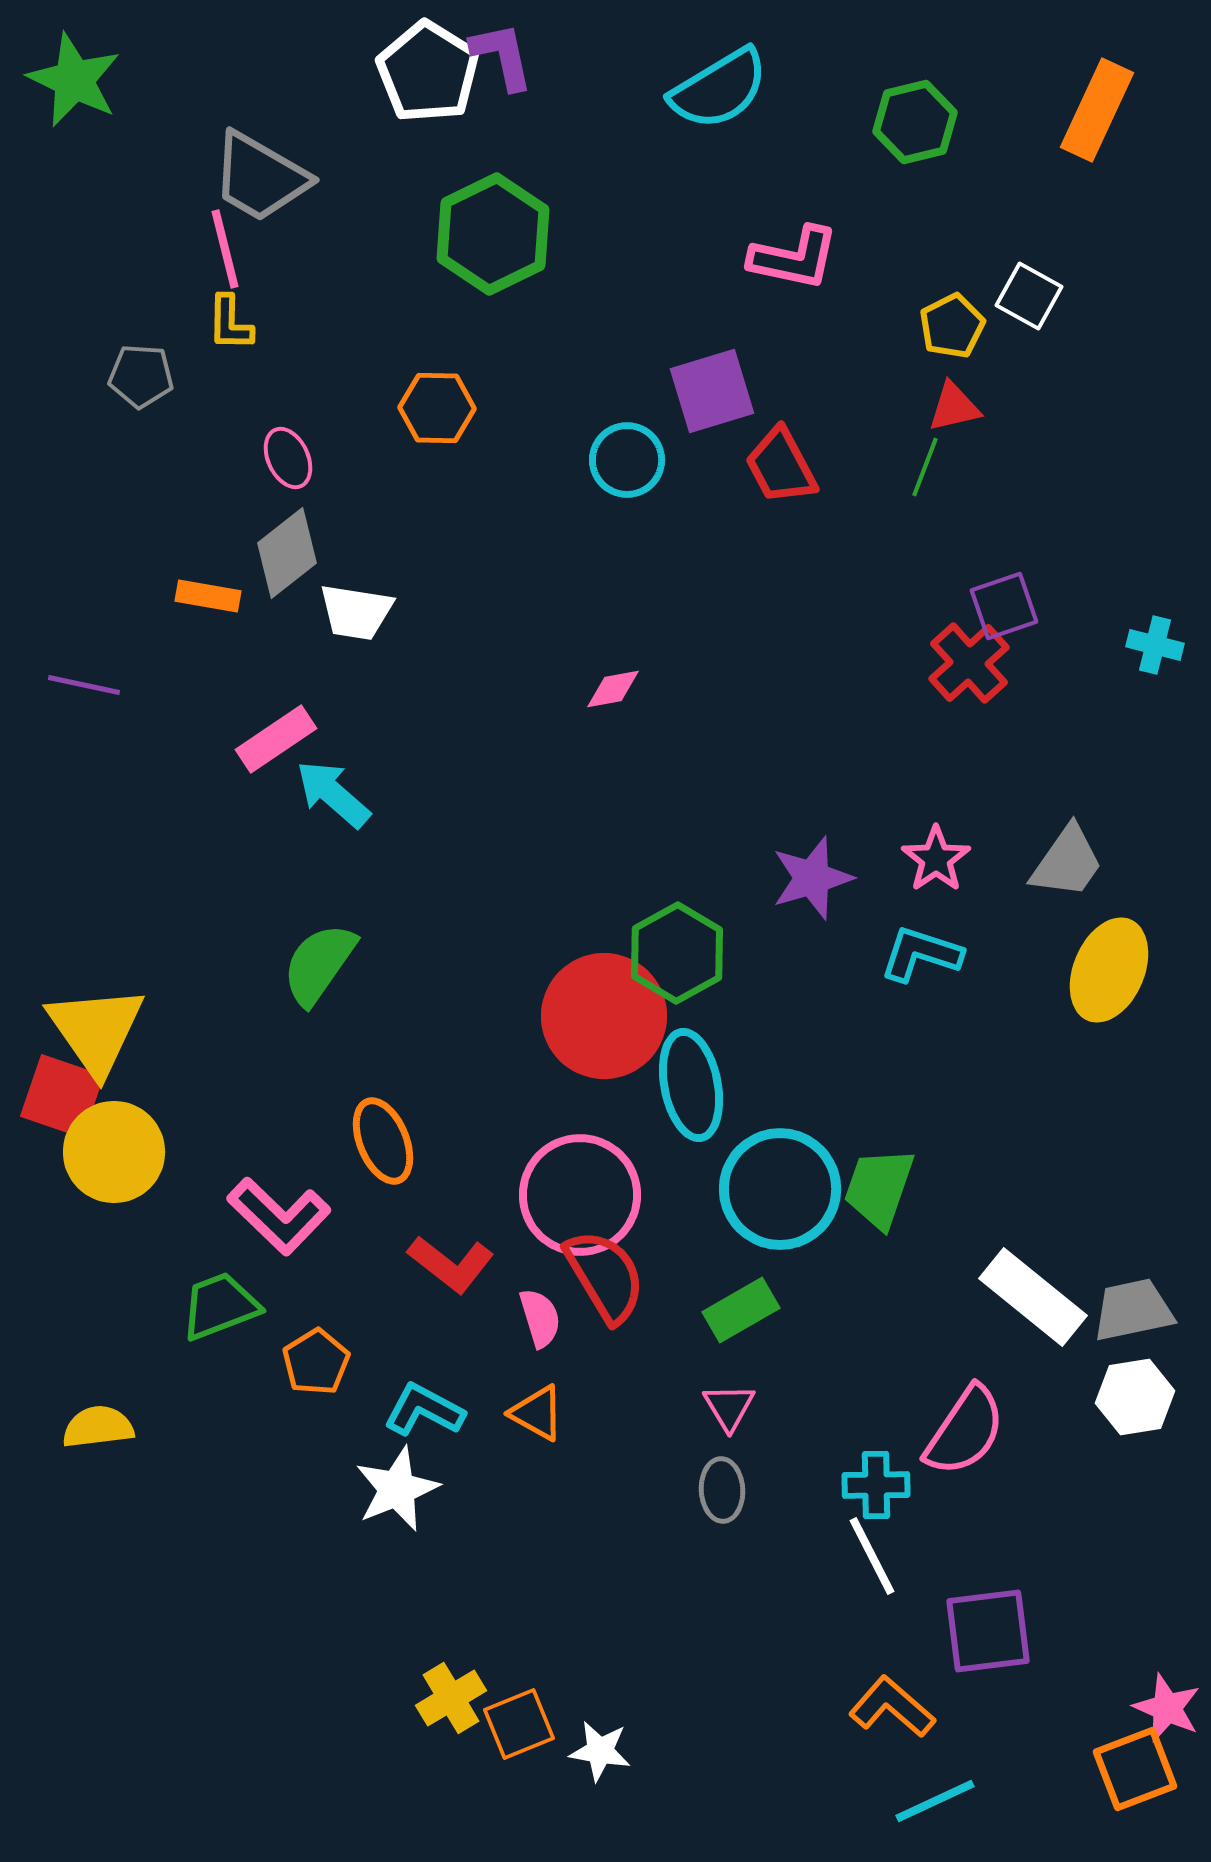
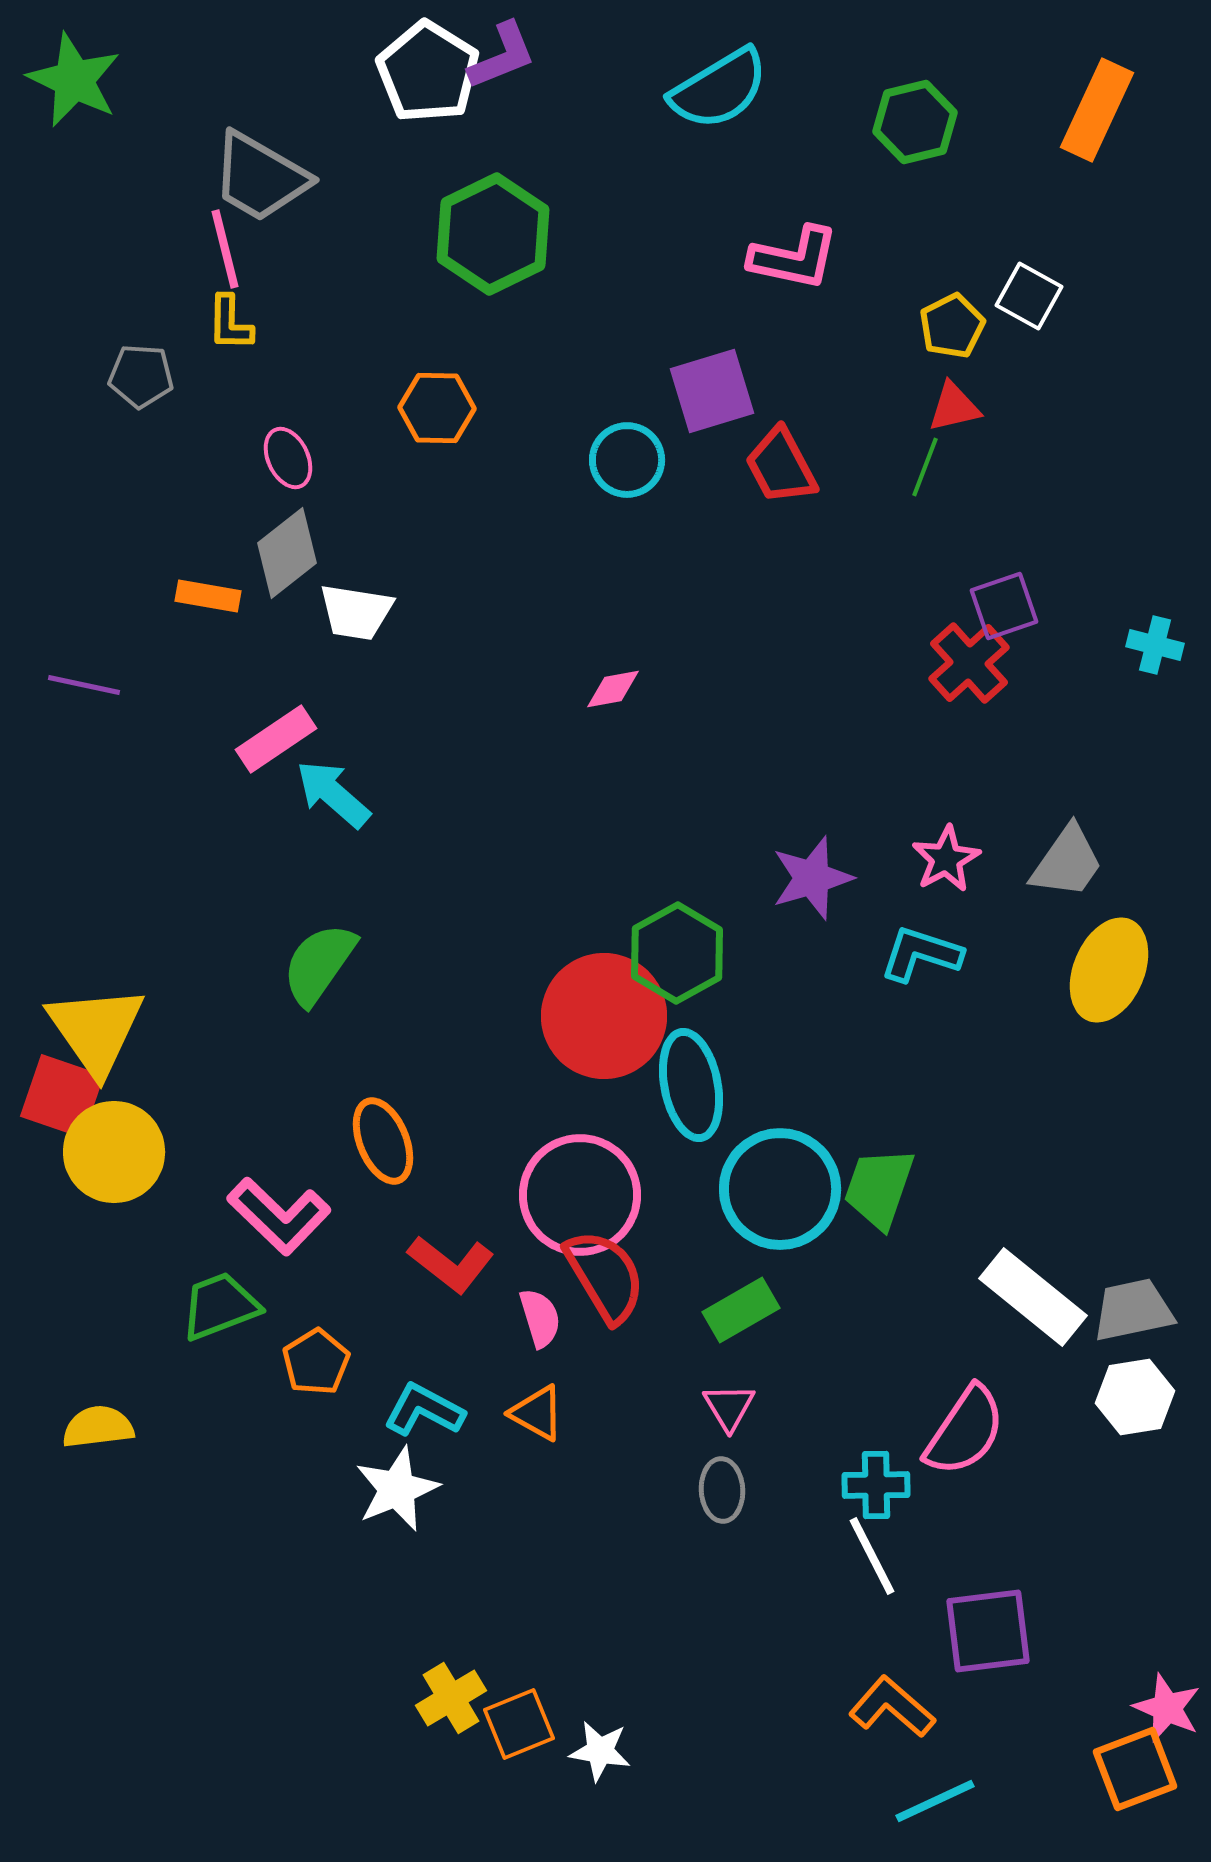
purple L-shape at (502, 56): rotated 80 degrees clockwise
pink star at (936, 859): moved 10 px right; rotated 6 degrees clockwise
